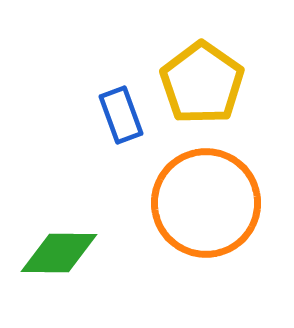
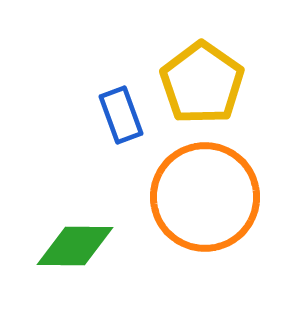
orange circle: moved 1 px left, 6 px up
green diamond: moved 16 px right, 7 px up
